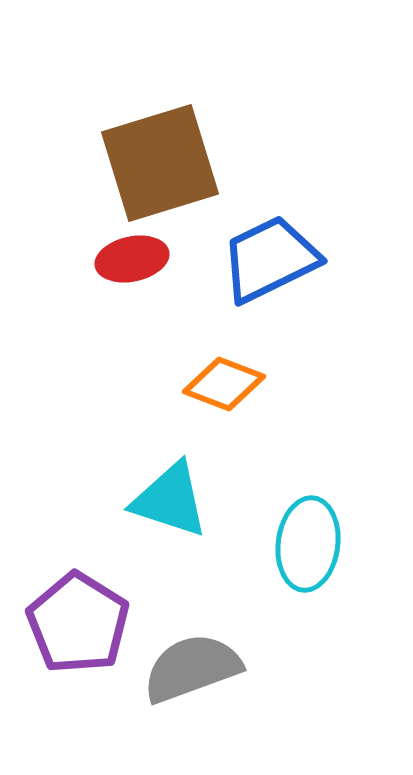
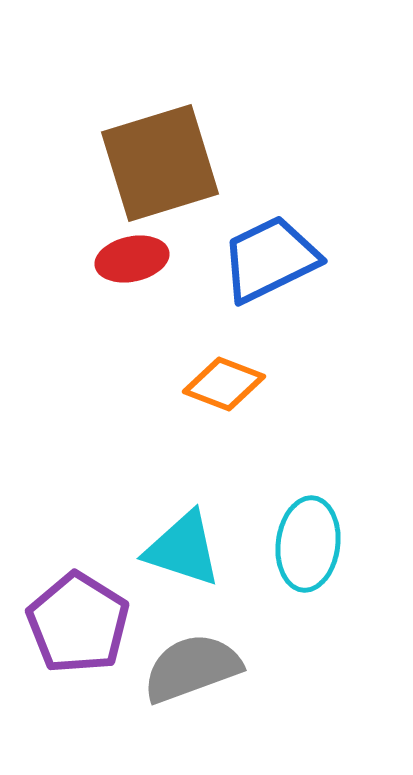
cyan triangle: moved 13 px right, 49 px down
